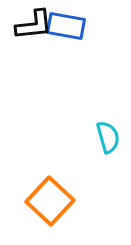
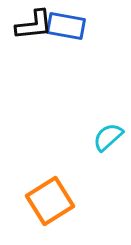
cyan semicircle: rotated 116 degrees counterclockwise
orange square: rotated 15 degrees clockwise
